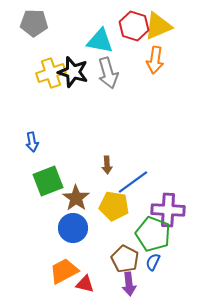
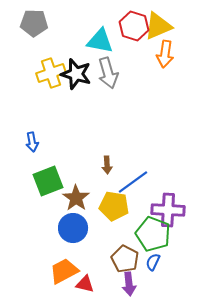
orange arrow: moved 10 px right, 6 px up
black star: moved 3 px right, 2 px down
